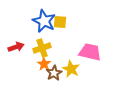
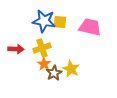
blue star: rotated 15 degrees counterclockwise
red arrow: moved 2 px down; rotated 21 degrees clockwise
pink trapezoid: moved 25 px up
